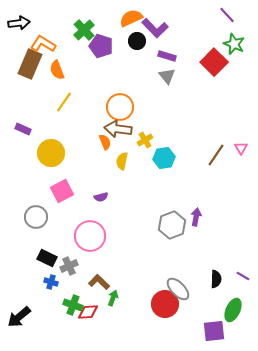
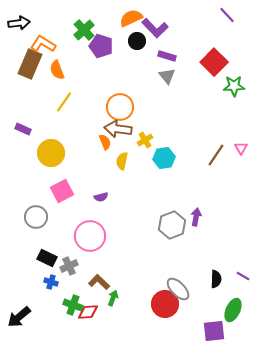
green star at (234, 44): moved 42 px down; rotated 25 degrees counterclockwise
